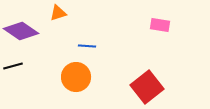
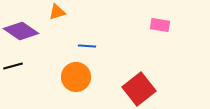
orange triangle: moved 1 px left, 1 px up
red square: moved 8 px left, 2 px down
